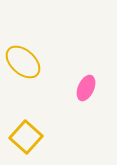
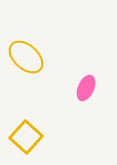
yellow ellipse: moved 3 px right, 5 px up
